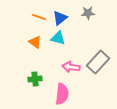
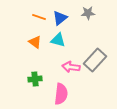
cyan triangle: moved 2 px down
gray rectangle: moved 3 px left, 2 px up
pink semicircle: moved 1 px left
